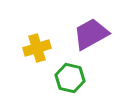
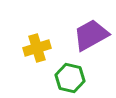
purple trapezoid: moved 1 px down
